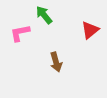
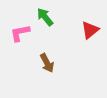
green arrow: moved 1 px right, 2 px down
brown arrow: moved 9 px left, 1 px down; rotated 12 degrees counterclockwise
